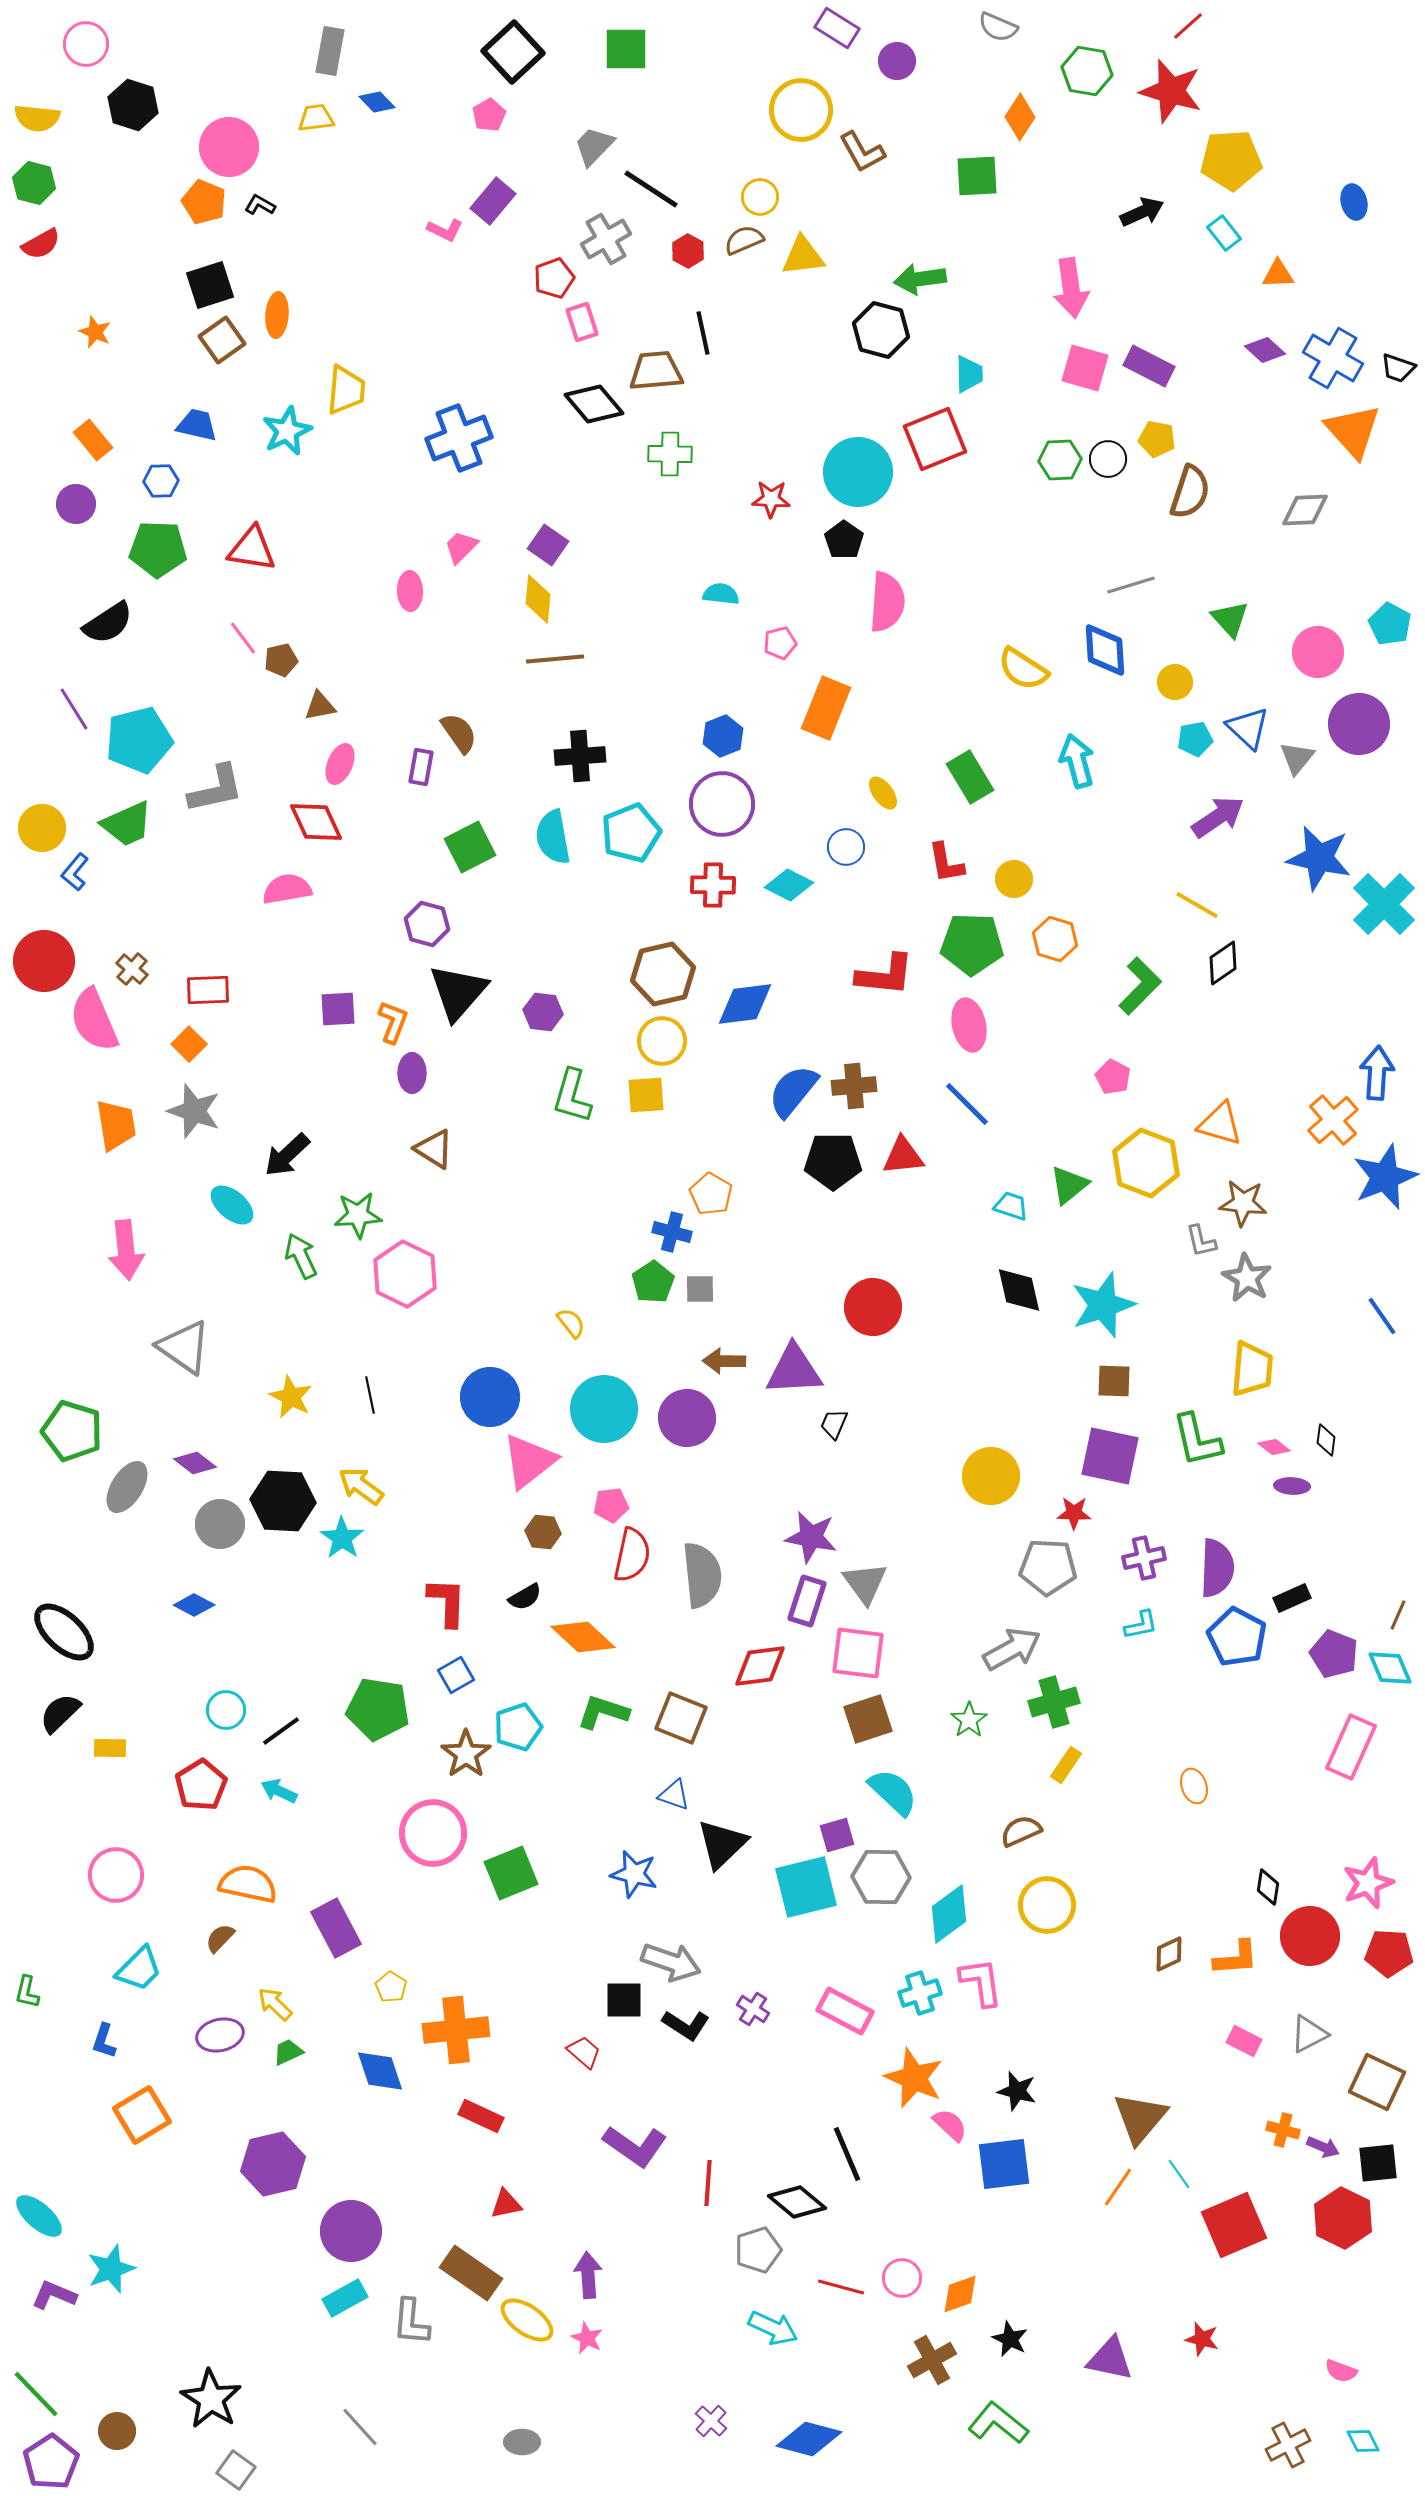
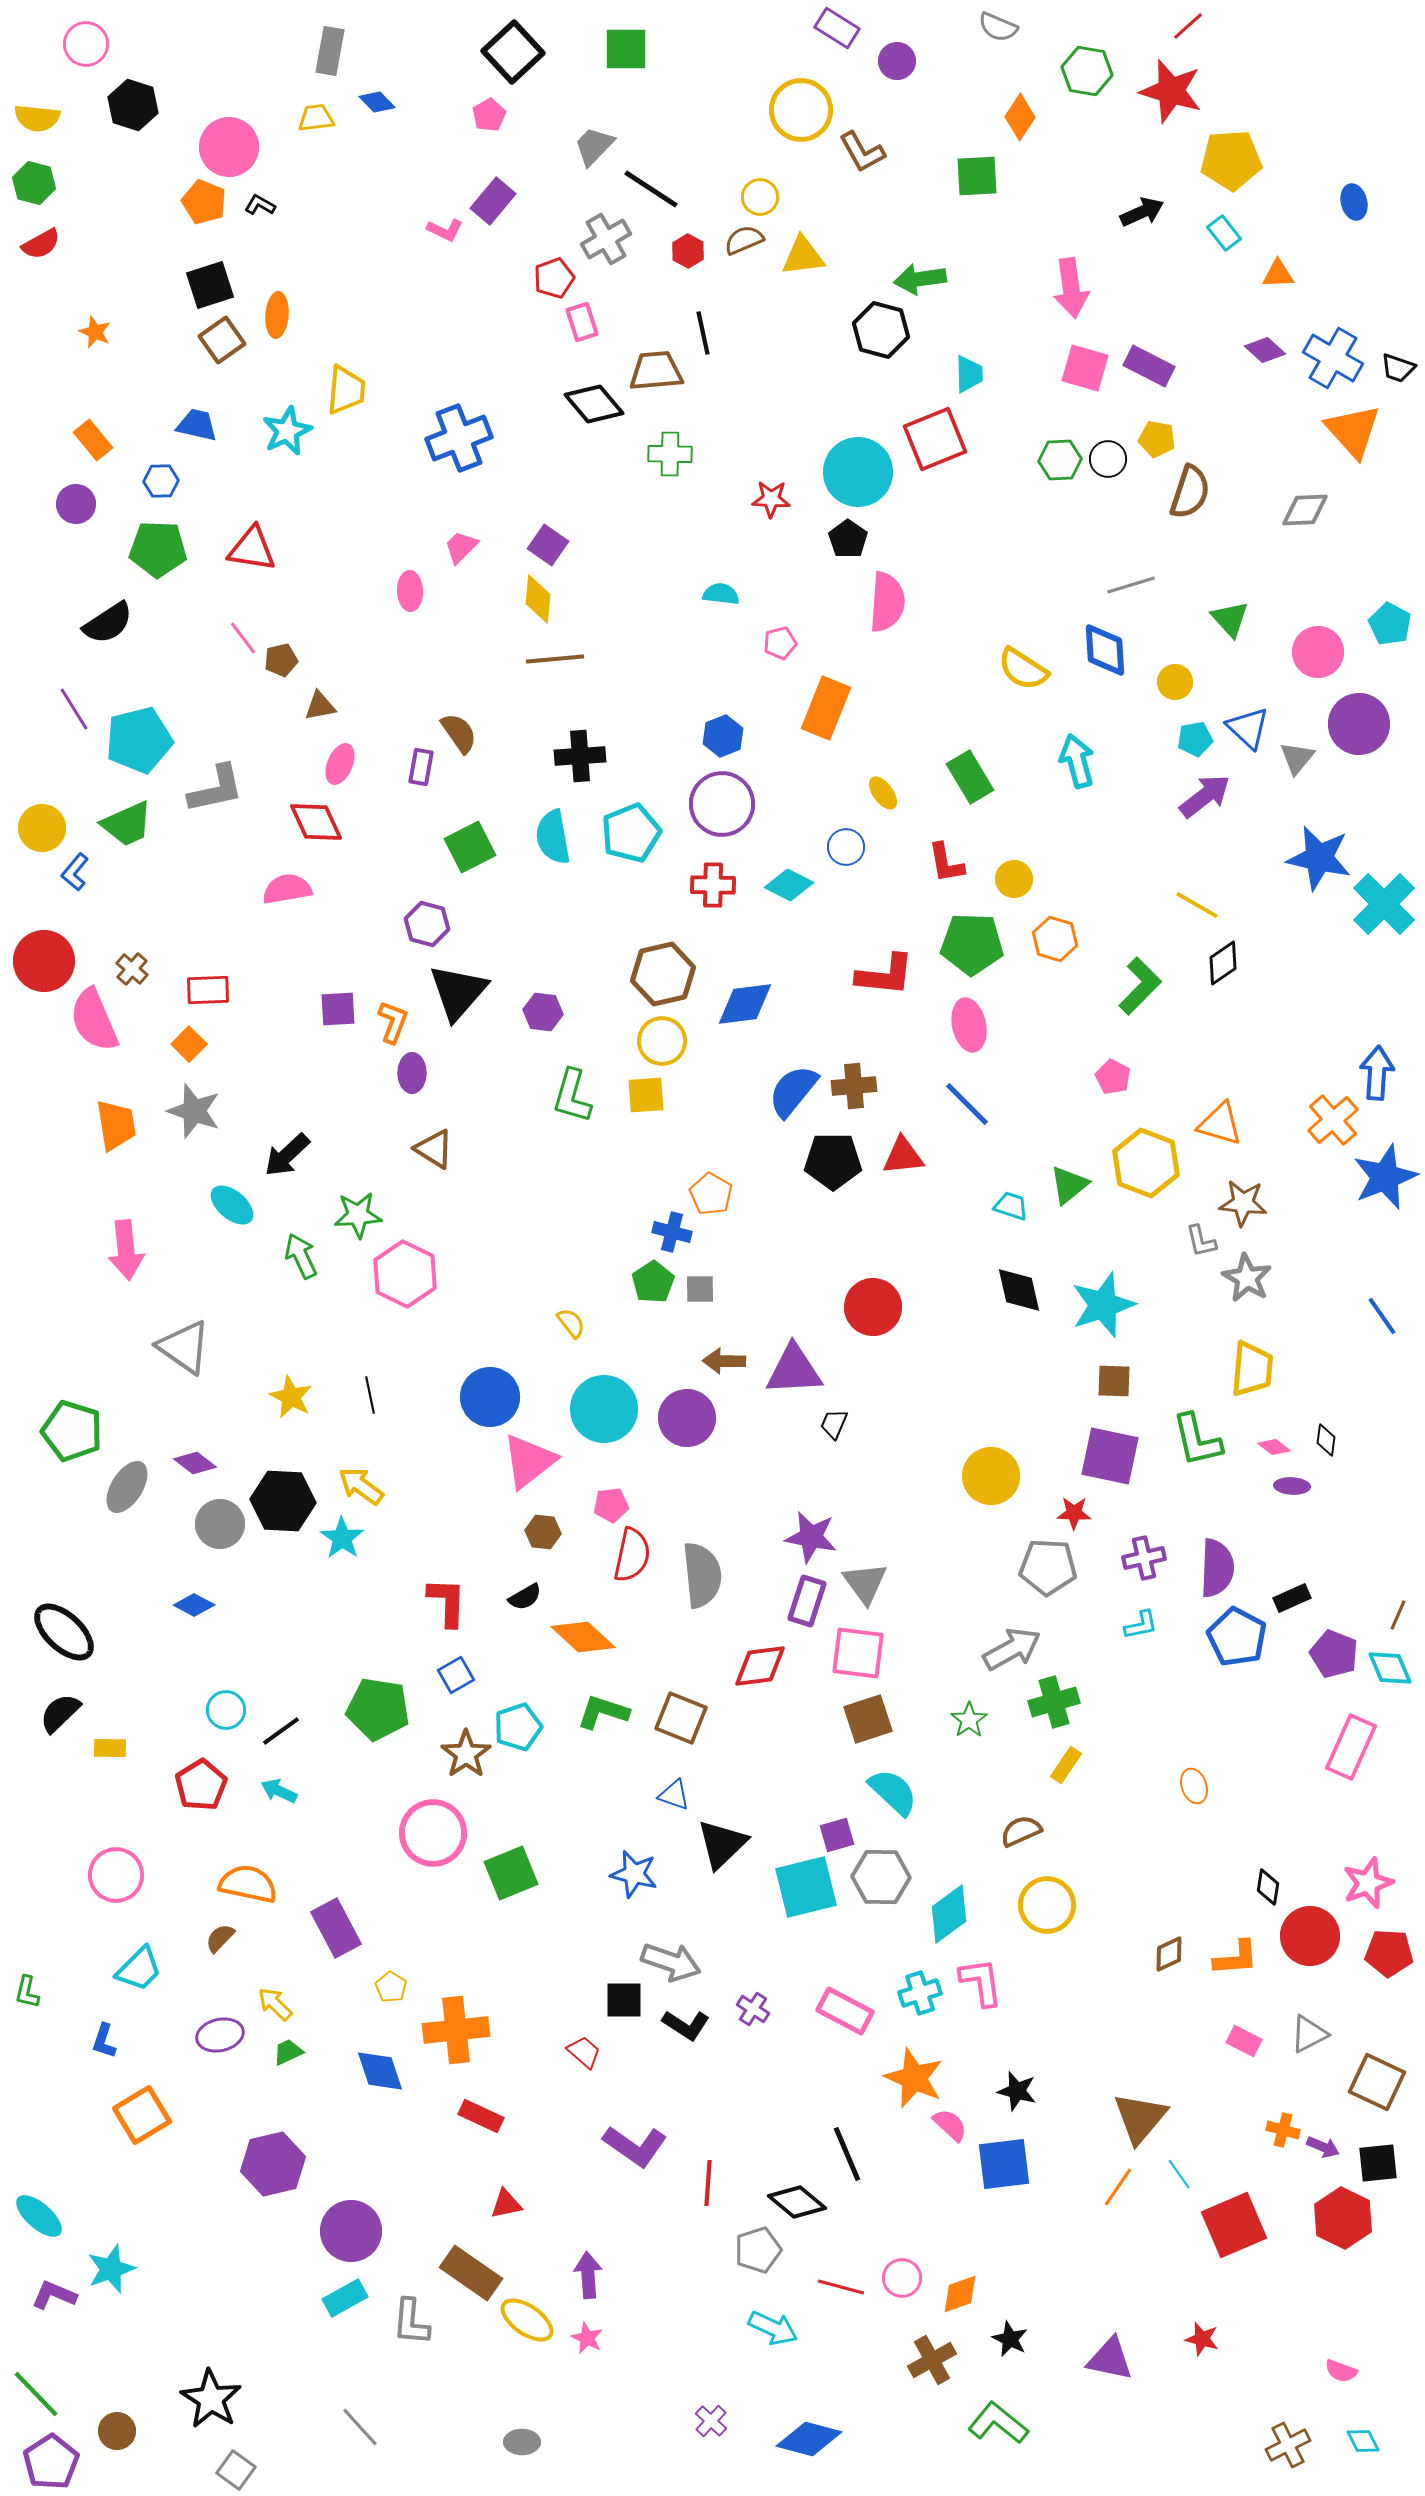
black pentagon at (844, 540): moved 4 px right, 1 px up
purple arrow at (1218, 817): moved 13 px left, 21 px up; rotated 4 degrees counterclockwise
